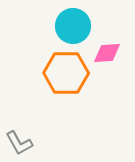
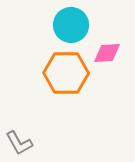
cyan circle: moved 2 px left, 1 px up
